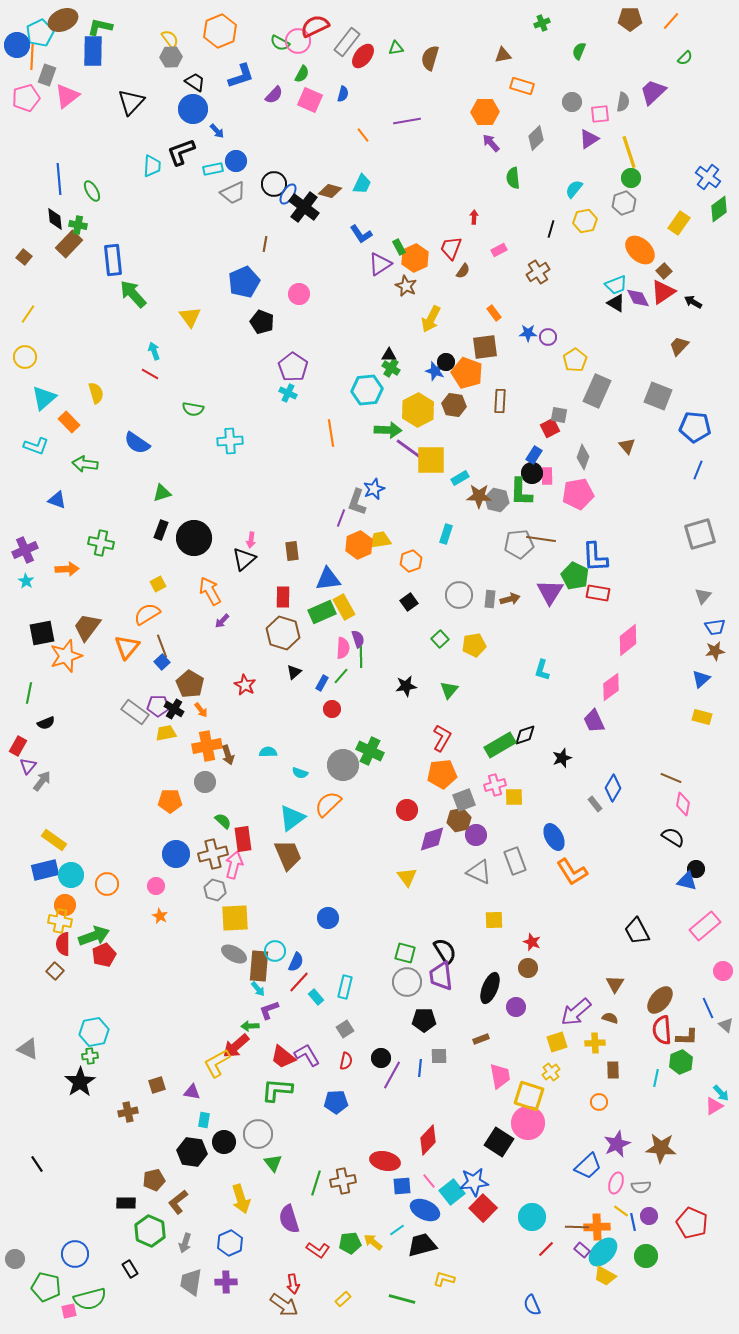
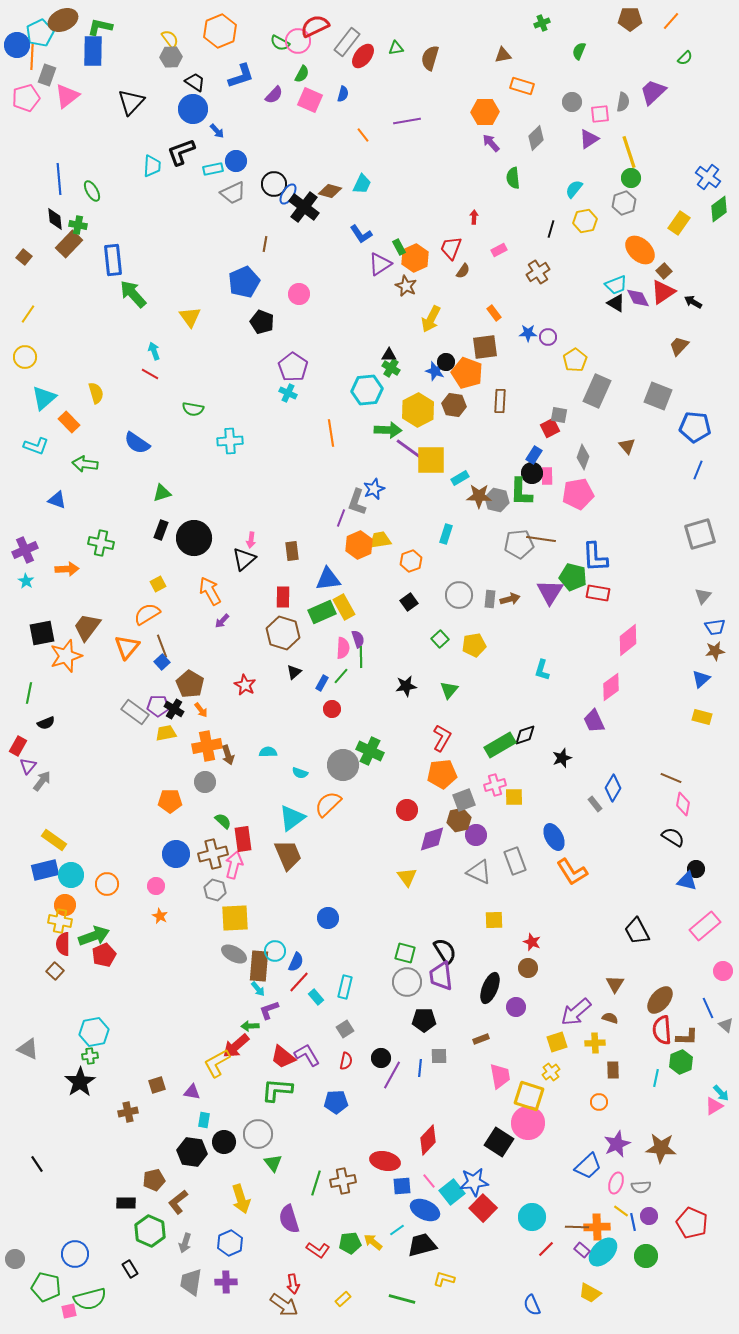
green pentagon at (575, 576): moved 2 px left, 1 px down; rotated 12 degrees counterclockwise
yellow trapezoid at (605, 1276): moved 15 px left, 17 px down
